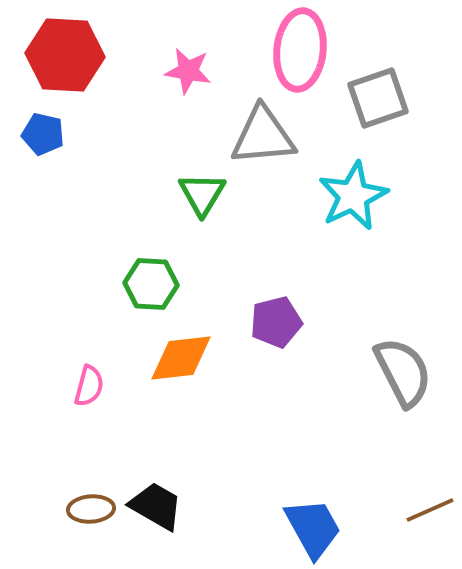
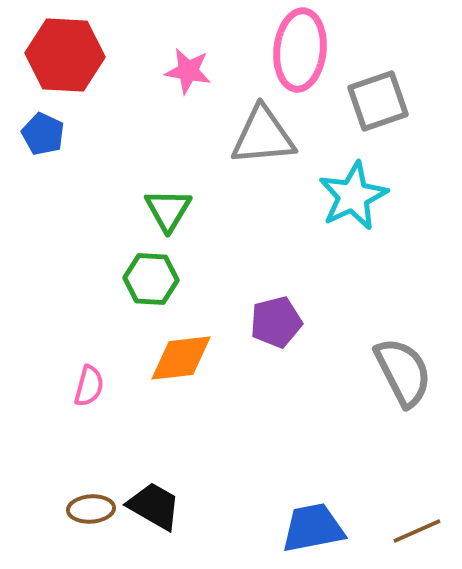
gray square: moved 3 px down
blue pentagon: rotated 12 degrees clockwise
green triangle: moved 34 px left, 16 px down
green hexagon: moved 5 px up
black trapezoid: moved 2 px left
brown line: moved 13 px left, 21 px down
blue trapezoid: rotated 72 degrees counterclockwise
